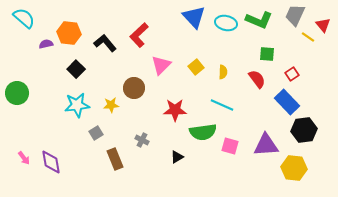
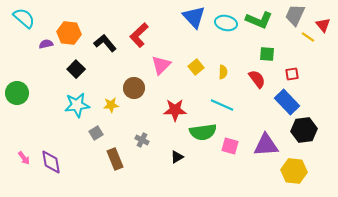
red square: rotated 24 degrees clockwise
yellow hexagon: moved 3 px down
